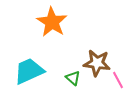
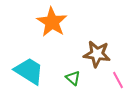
brown star: moved 9 px up
cyan trapezoid: rotated 56 degrees clockwise
